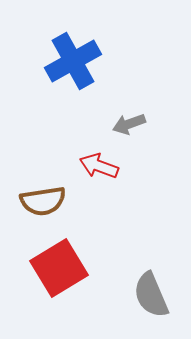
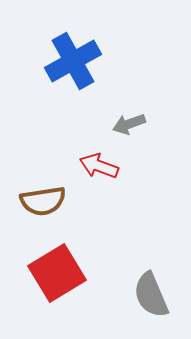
red square: moved 2 px left, 5 px down
